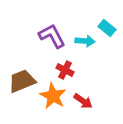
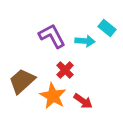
red cross: rotated 18 degrees clockwise
brown trapezoid: rotated 20 degrees counterclockwise
